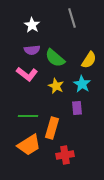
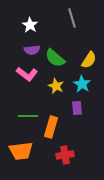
white star: moved 2 px left
orange rectangle: moved 1 px left, 1 px up
orange trapezoid: moved 8 px left, 6 px down; rotated 25 degrees clockwise
